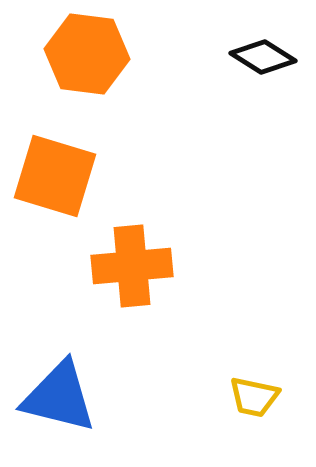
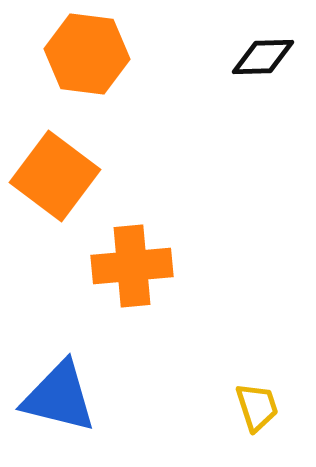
black diamond: rotated 34 degrees counterclockwise
orange square: rotated 20 degrees clockwise
yellow trapezoid: moved 3 px right, 10 px down; rotated 120 degrees counterclockwise
